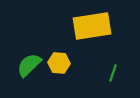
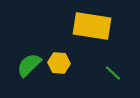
yellow rectangle: rotated 18 degrees clockwise
green line: rotated 66 degrees counterclockwise
